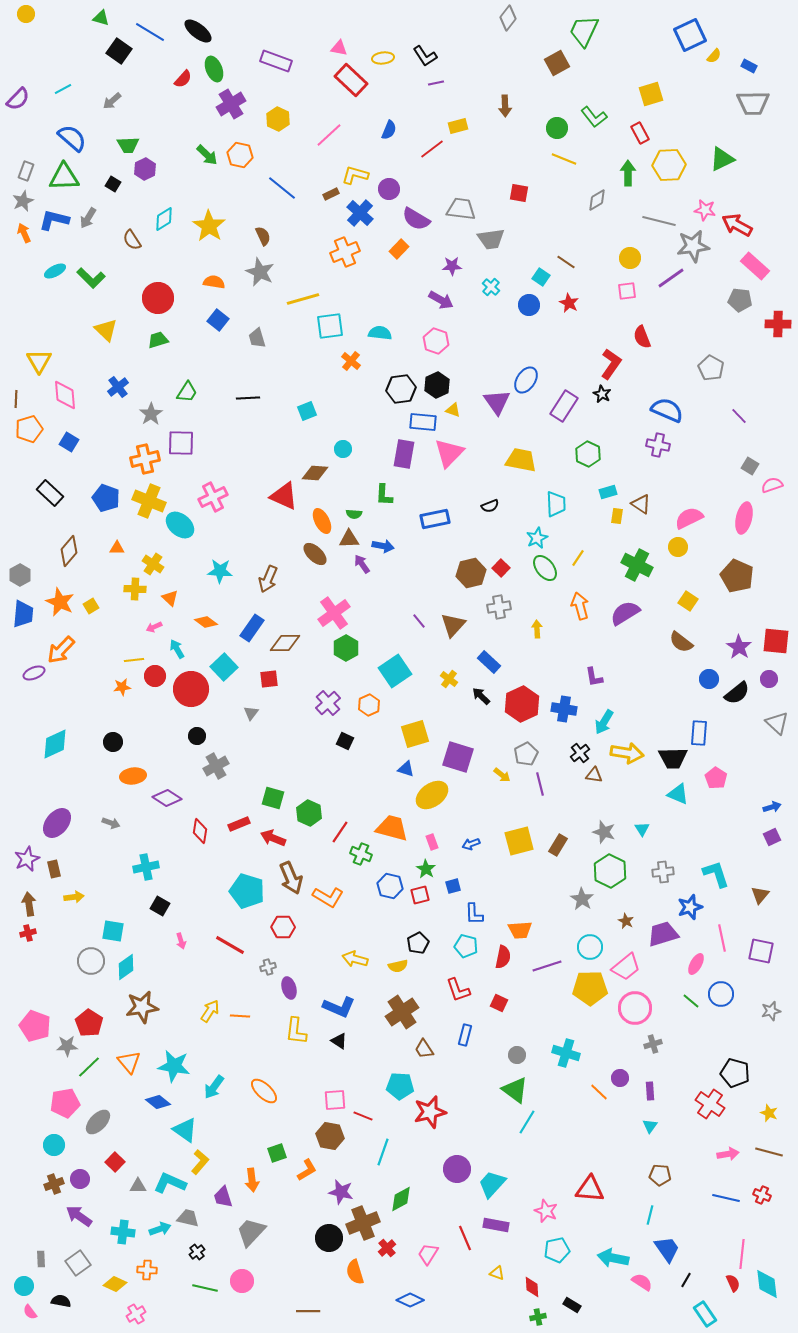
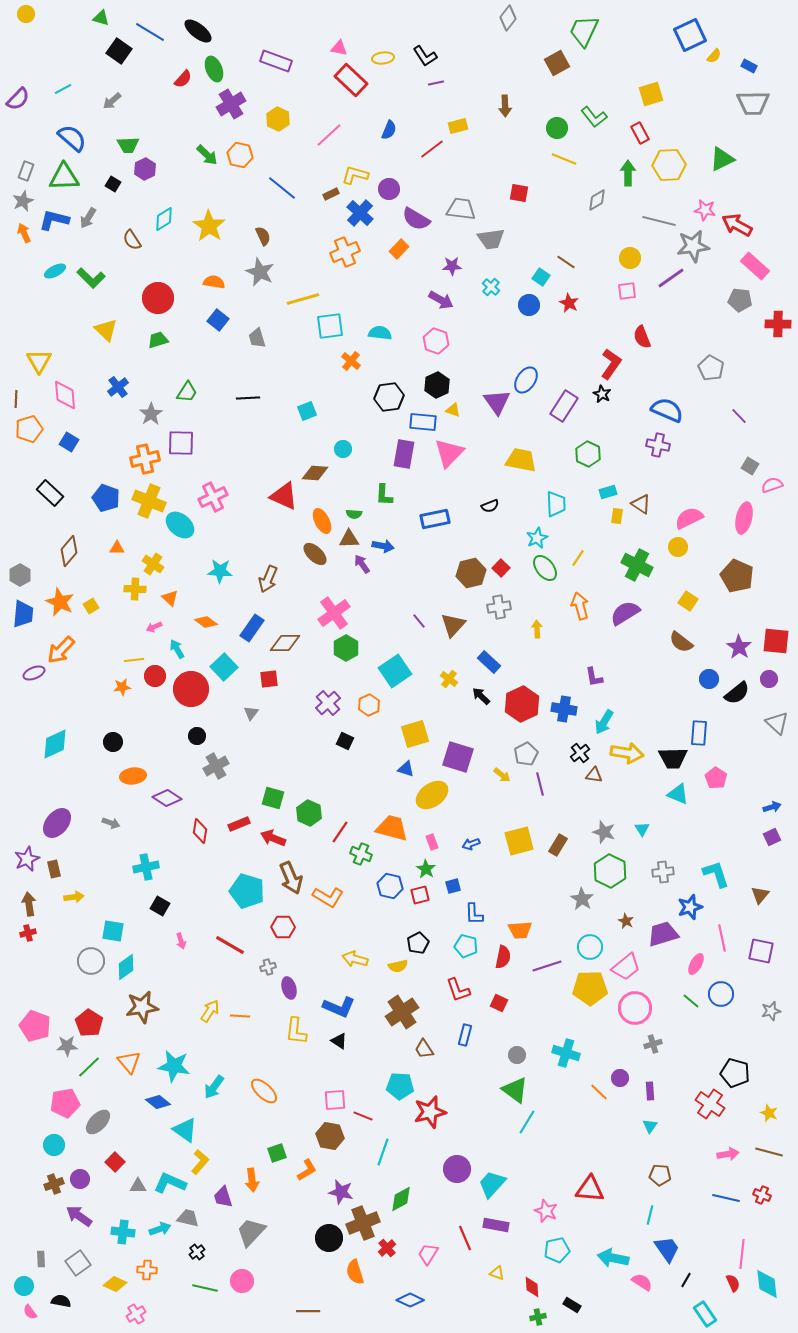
black hexagon at (401, 389): moved 12 px left, 8 px down
